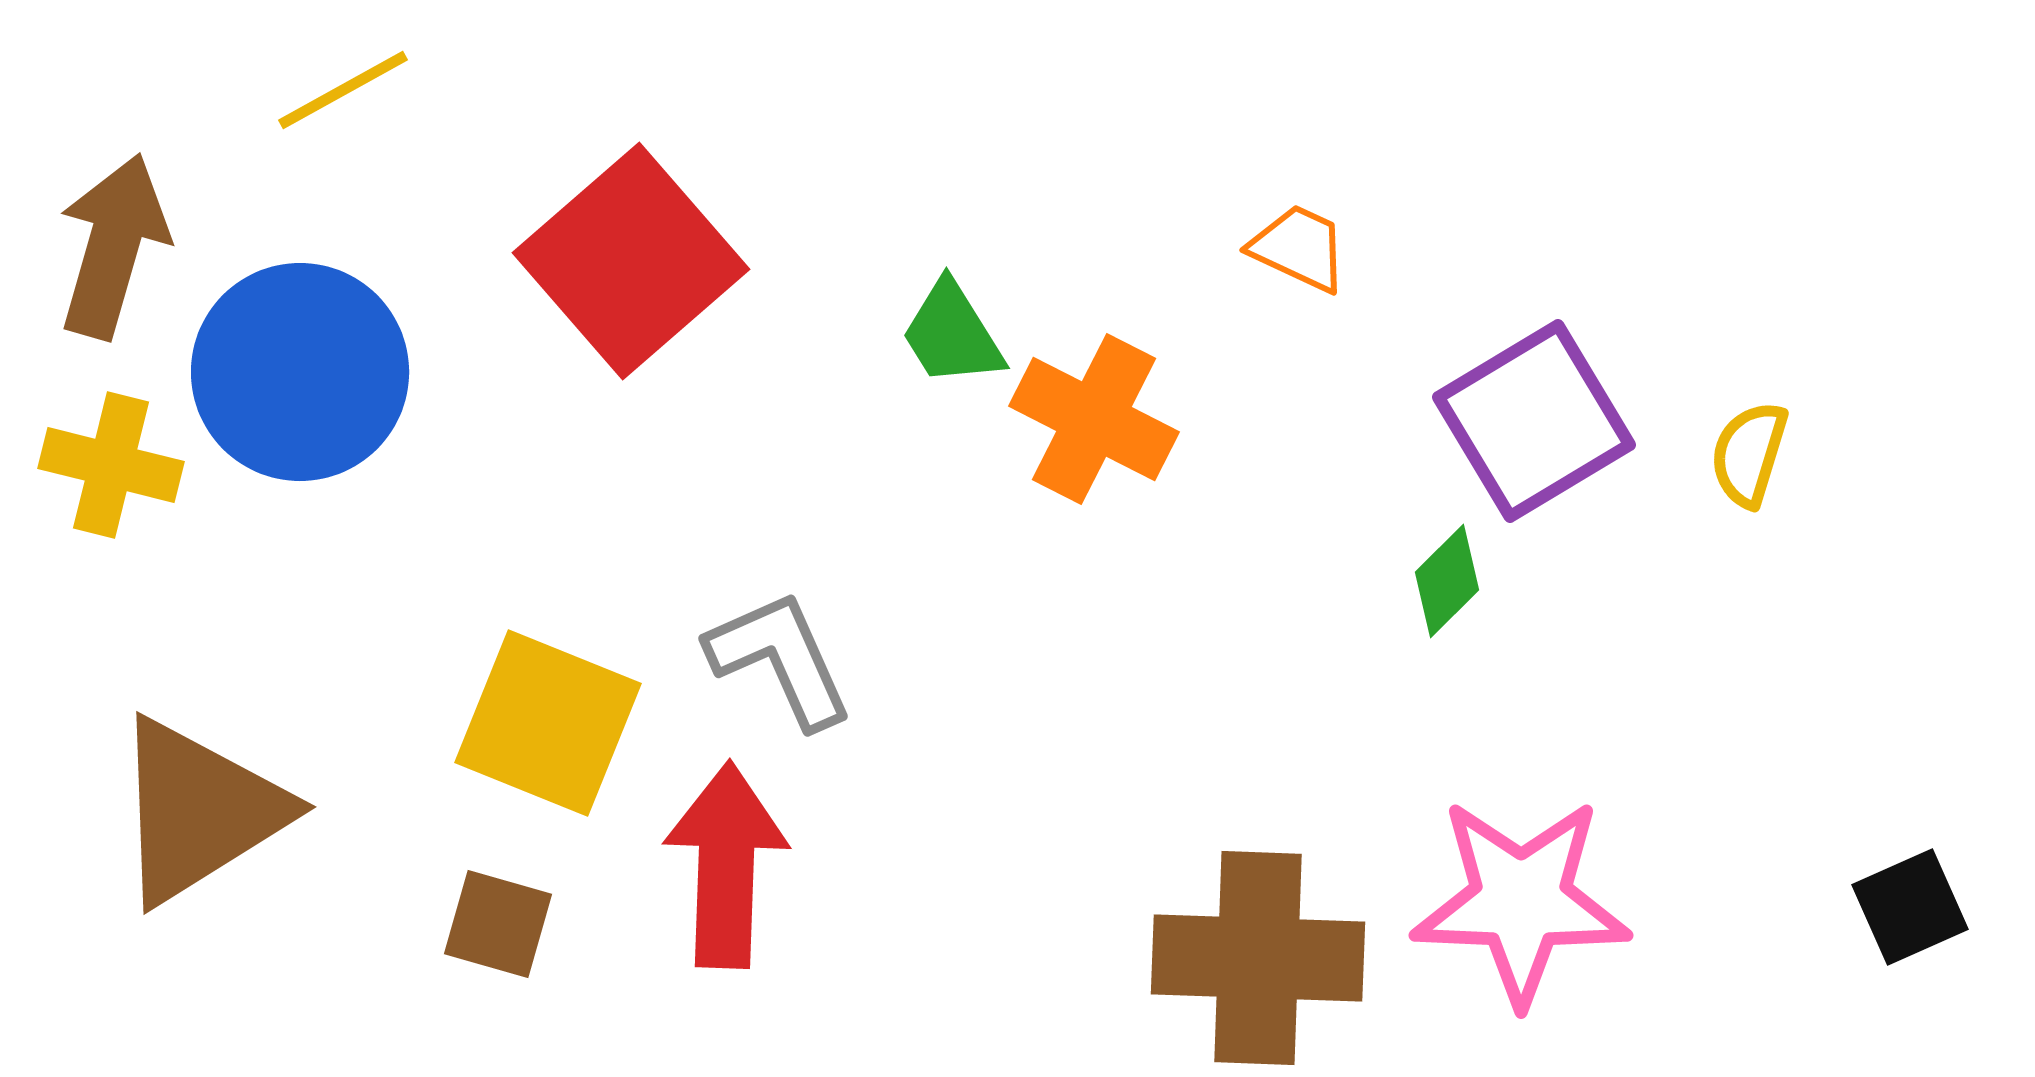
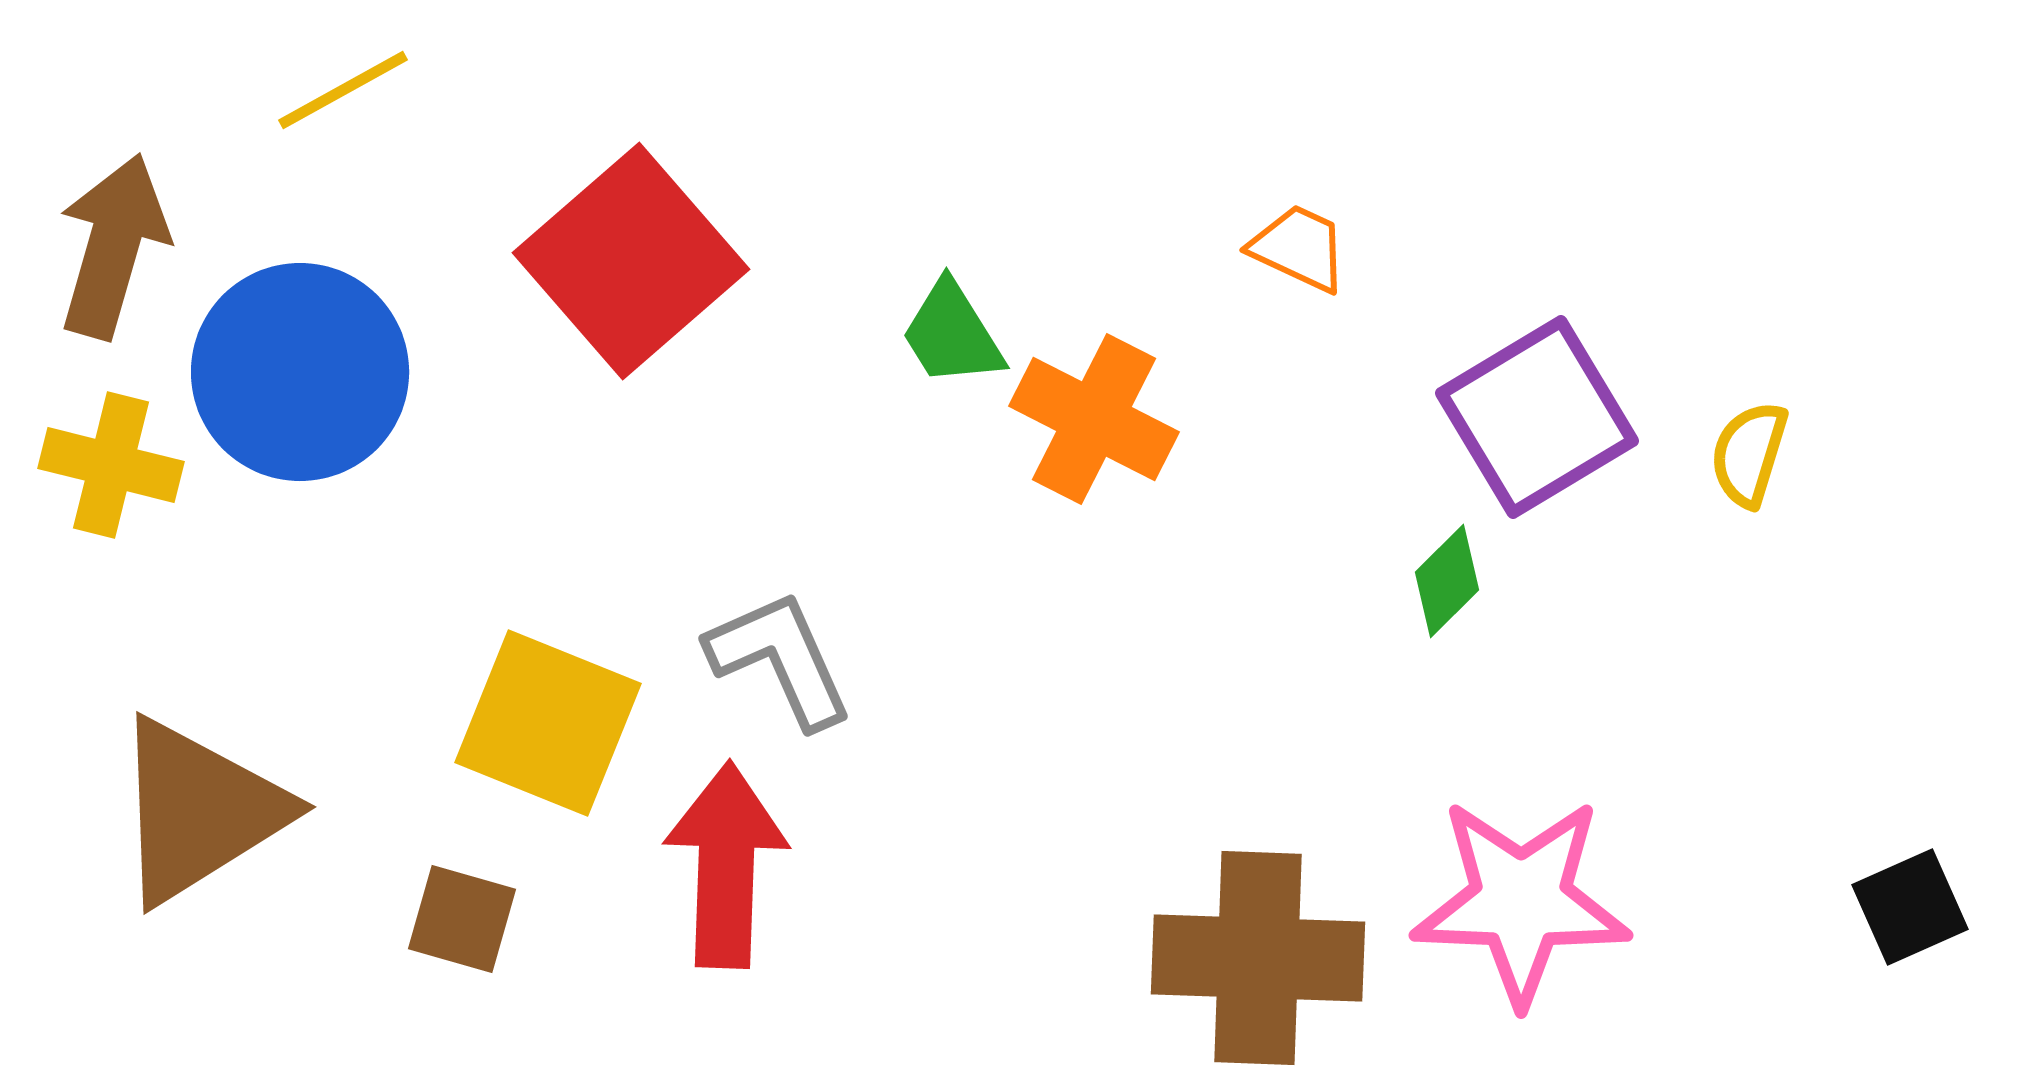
purple square: moved 3 px right, 4 px up
brown square: moved 36 px left, 5 px up
